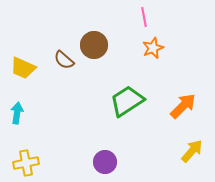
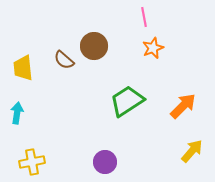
brown circle: moved 1 px down
yellow trapezoid: rotated 60 degrees clockwise
yellow cross: moved 6 px right, 1 px up
